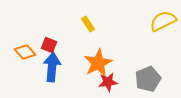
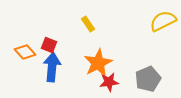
red star: moved 1 px right
